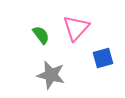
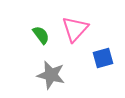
pink triangle: moved 1 px left, 1 px down
